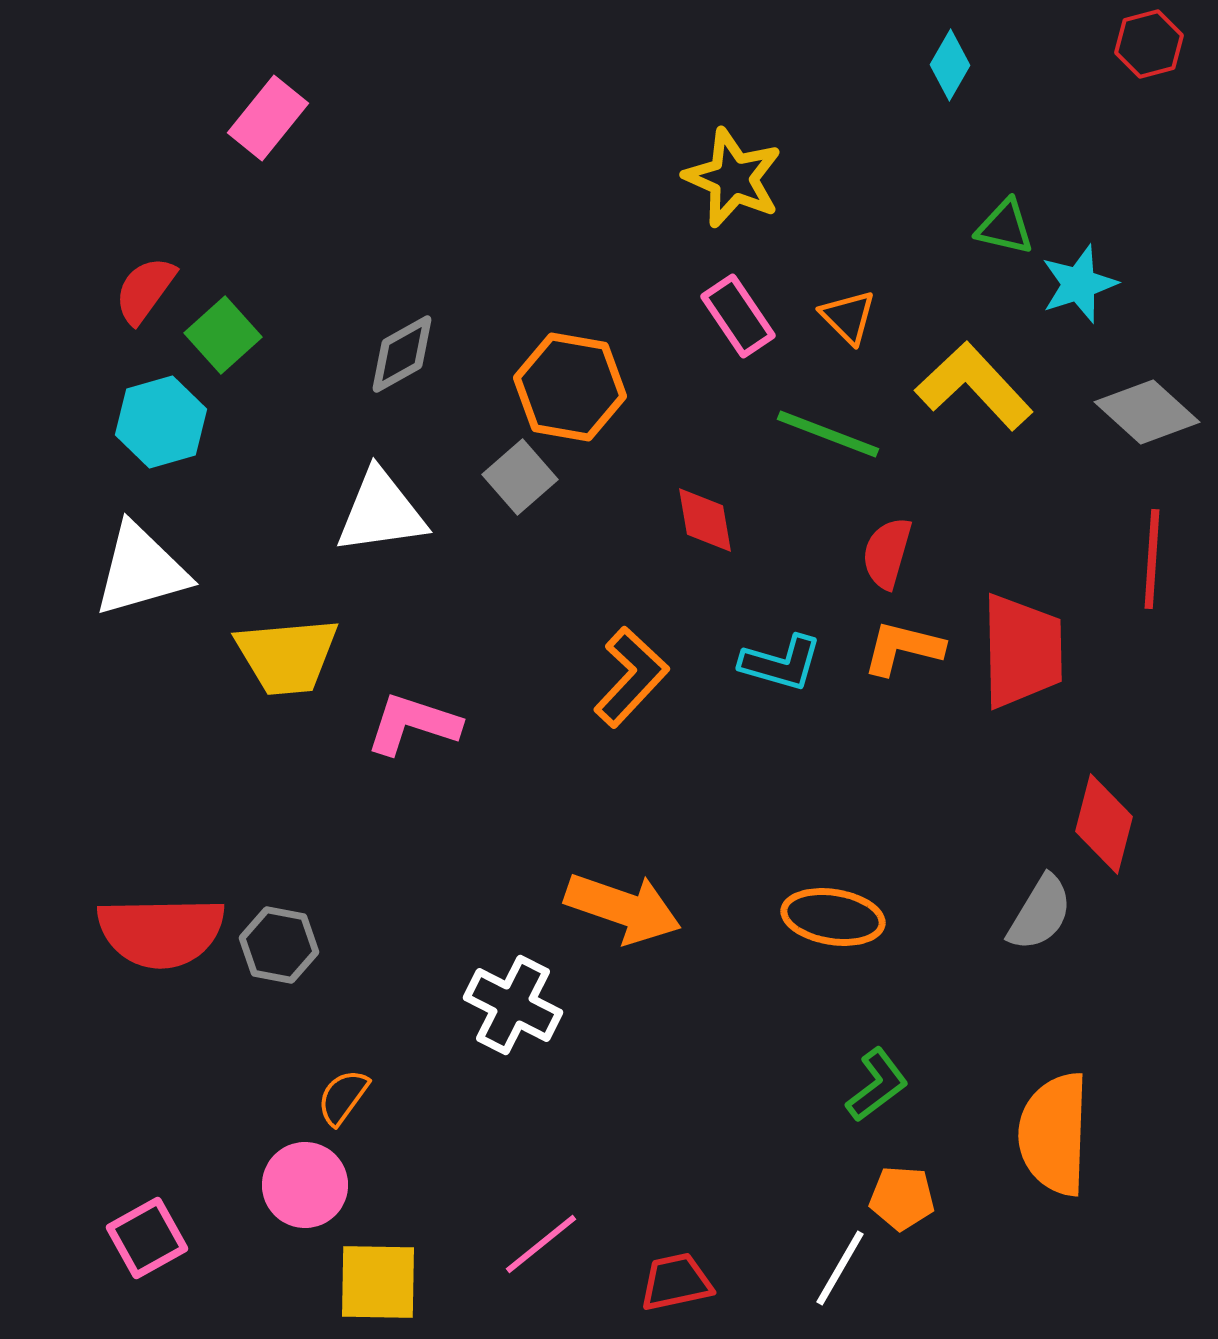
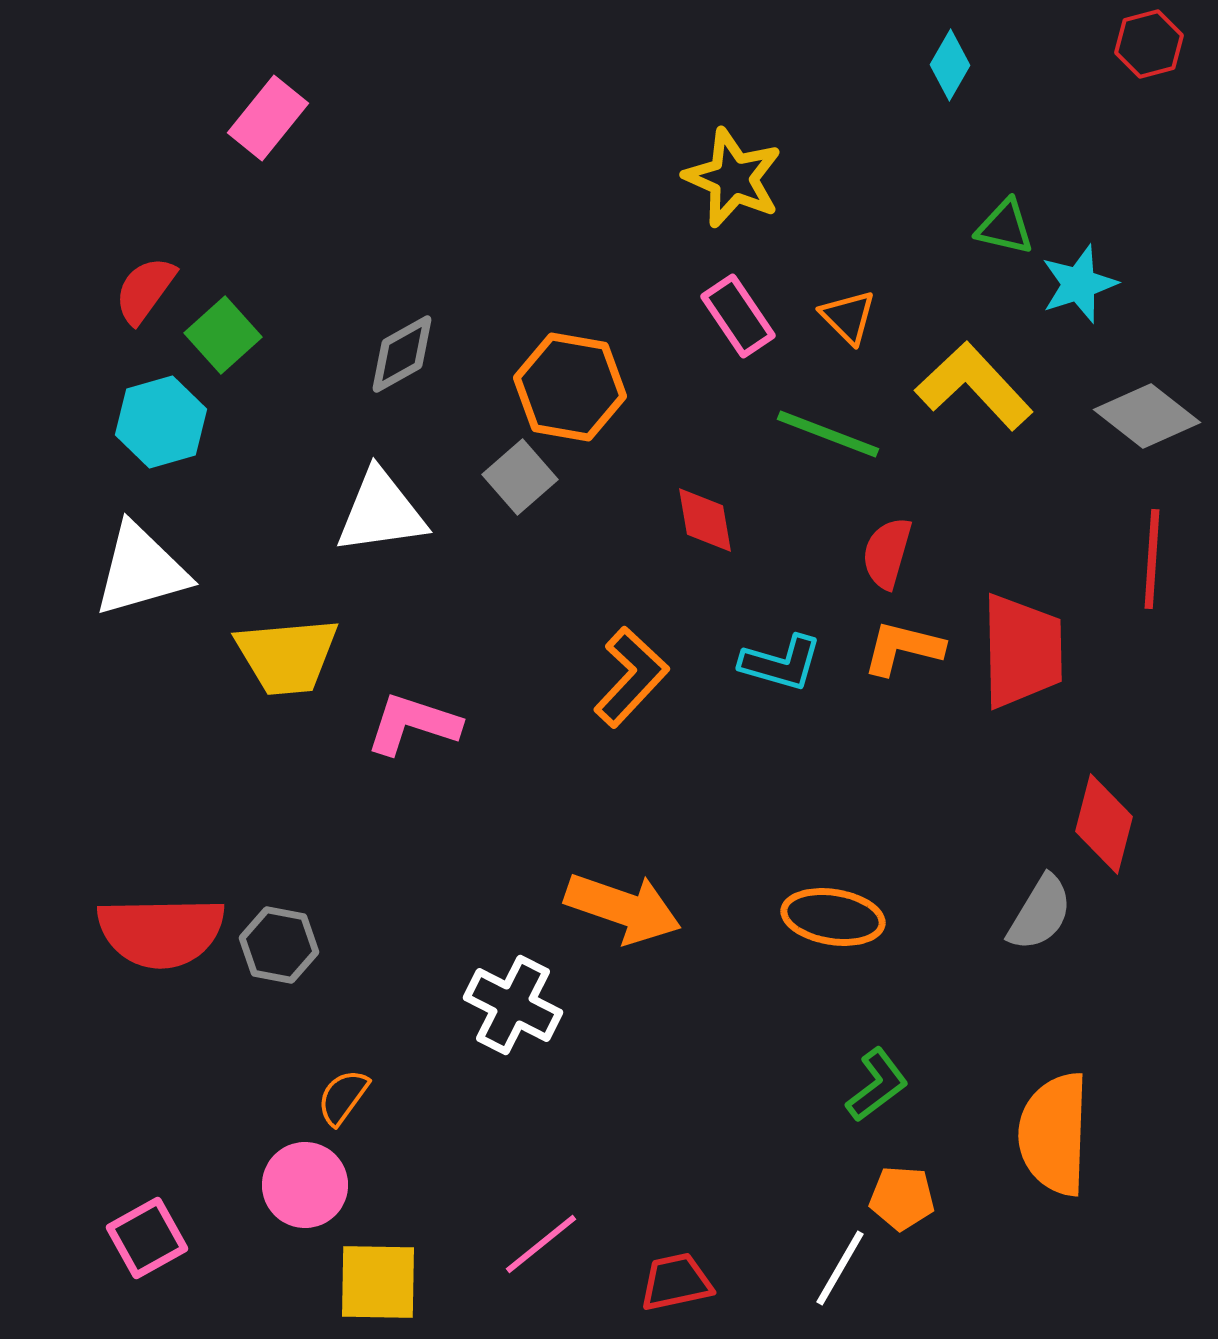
gray diamond at (1147, 412): moved 4 px down; rotated 4 degrees counterclockwise
